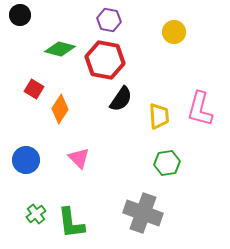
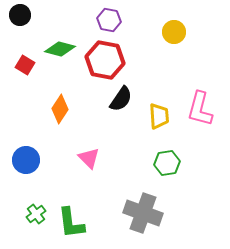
red square: moved 9 px left, 24 px up
pink triangle: moved 10 px right
